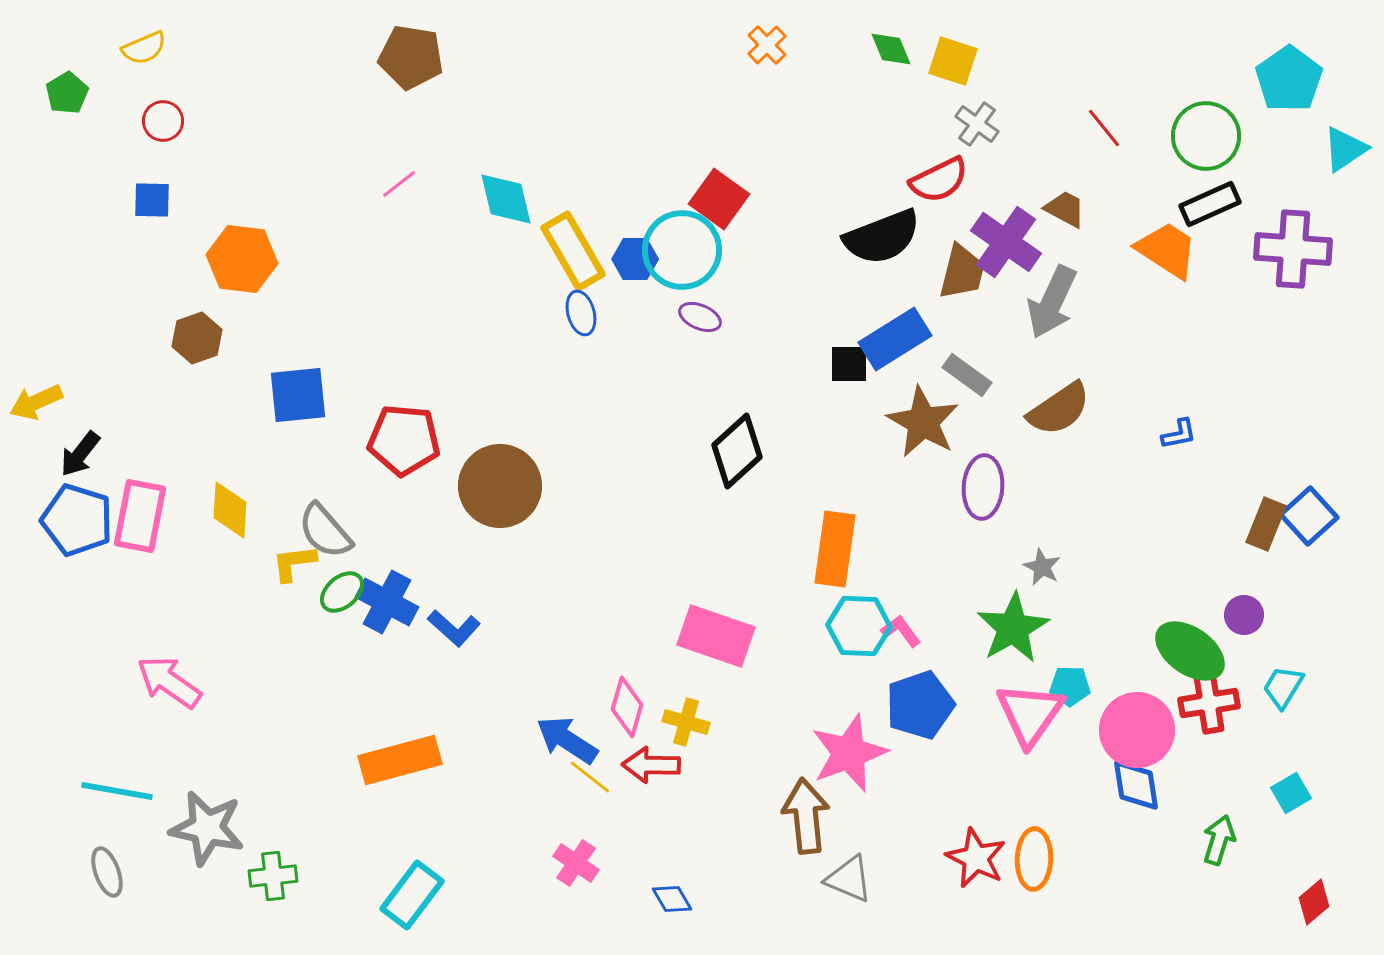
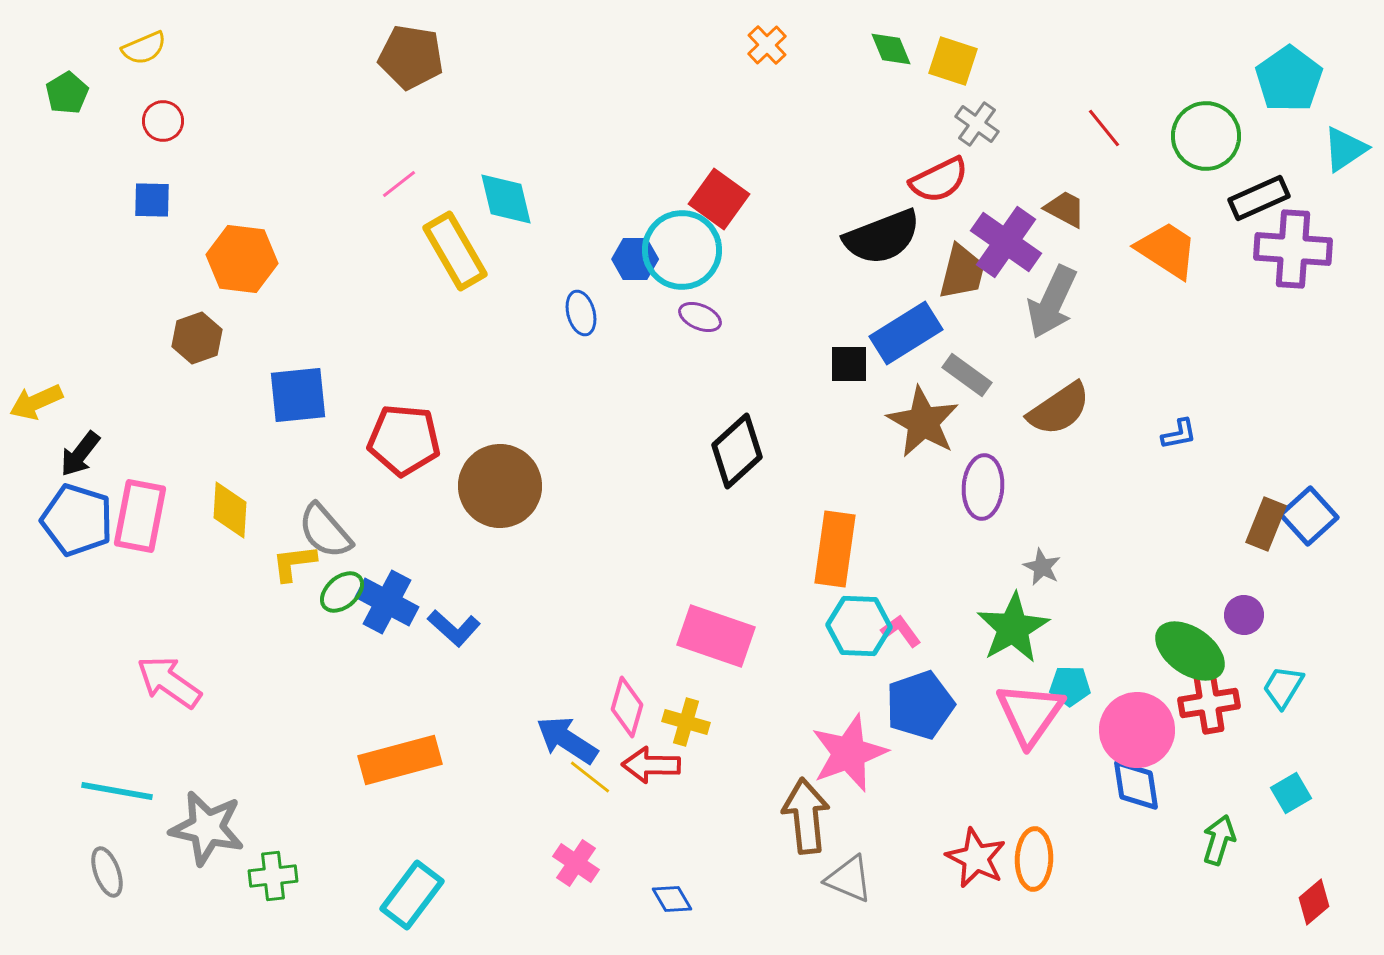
black rectangle at (1210, 204): moved 49 px right, 6 px up
yellow rectangle at (573, 251): moved 118 px left
blue rectangle at (895, 339): moved 11 px right, 6 px up
